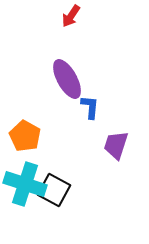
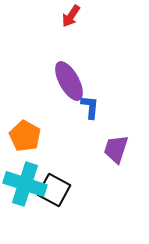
purple ellipse: moved 2 px right, 2 px down
purple trapezoid: moved 4 px down
